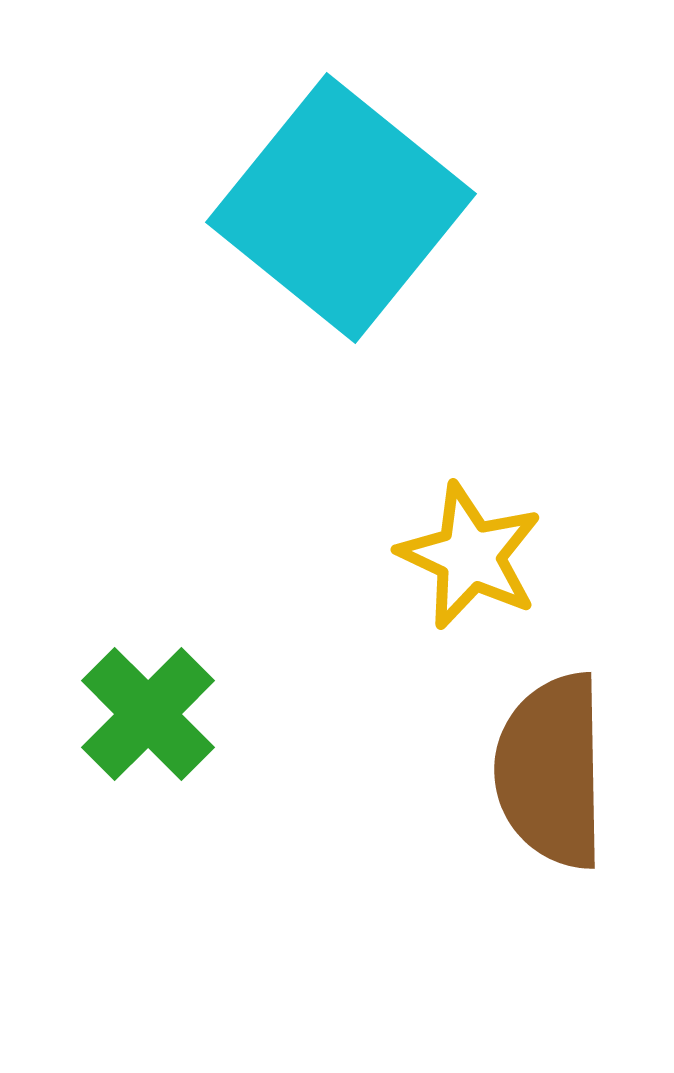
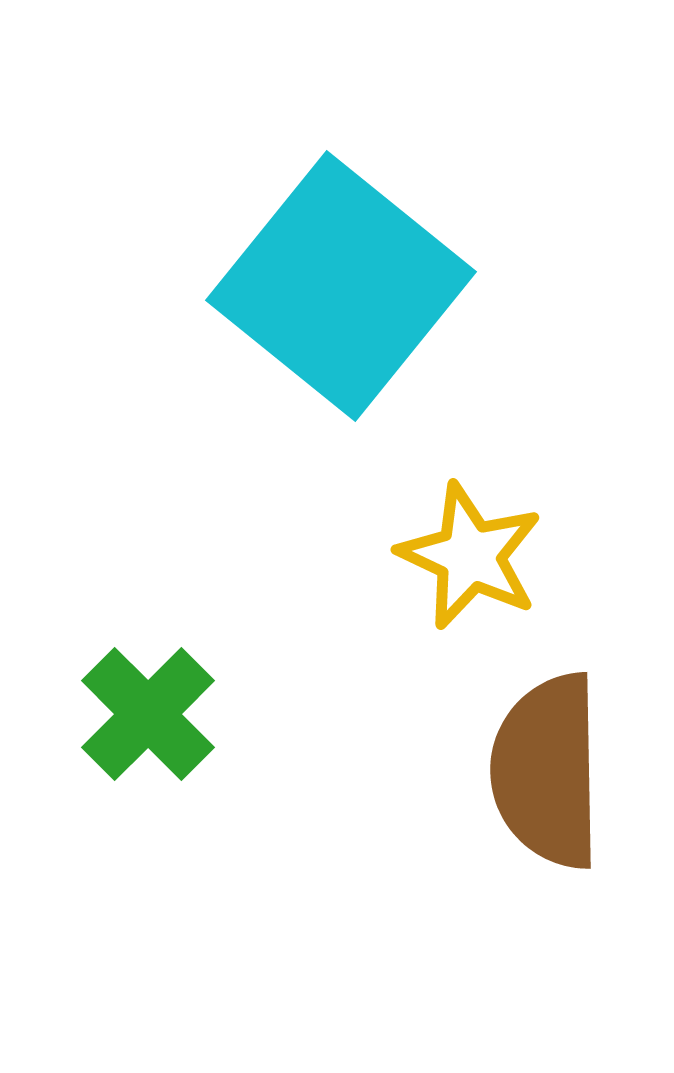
cyan square: moved 78 px down
brown semicircle: moved 4 px left
